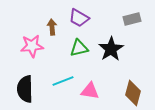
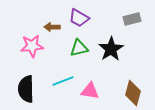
brown arrow: rotated 84 degrees counterclockwise
black semicircle: moved 1 px right
